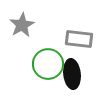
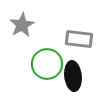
green circle: moved 1 px left
black ellipse: moved 1 px right, 2 px down
